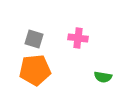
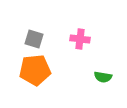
pink cross: moved 2 px right, 1 px down
